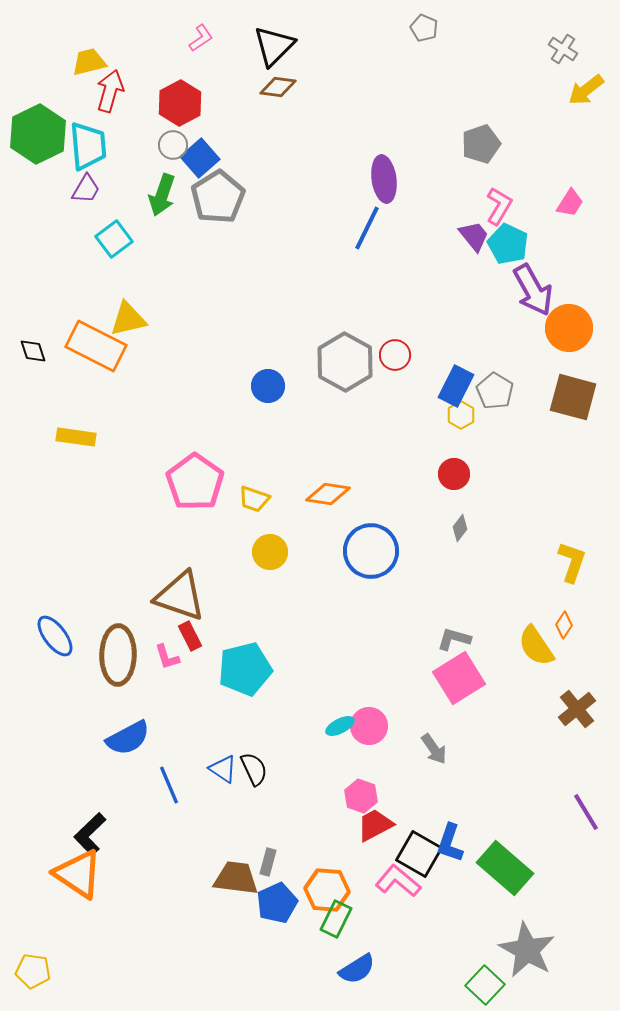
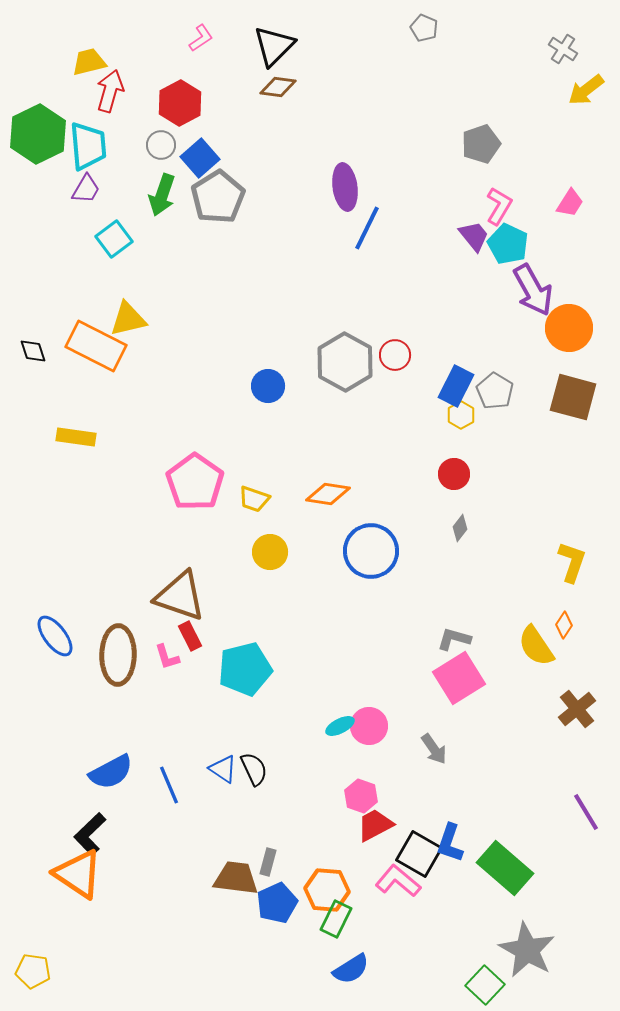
gray circle at (173, 145): moved 12 px left
purple ellipse at (384, 179): moved 39 px left, 8 px down
blue semicircle at (128, 738): moved 17 px left, 34 px down
blue semicircle at (357, 969): moved 6 px left
